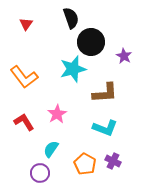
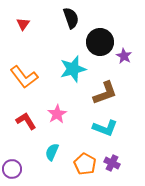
red triangle: moved 3 px left
black circle: moved 9 px right
brown L-shape: rotated 16 degrees counterclockwise
red L-shape: moved 2 px right, 1 px up
cyan semicircle: moved 1 px right, 3 px down; rotated 12 degrees counterclockwise
purple cross: moved 1 px left, 2 px down
purple circle: moved 28 px left, 4 px up
